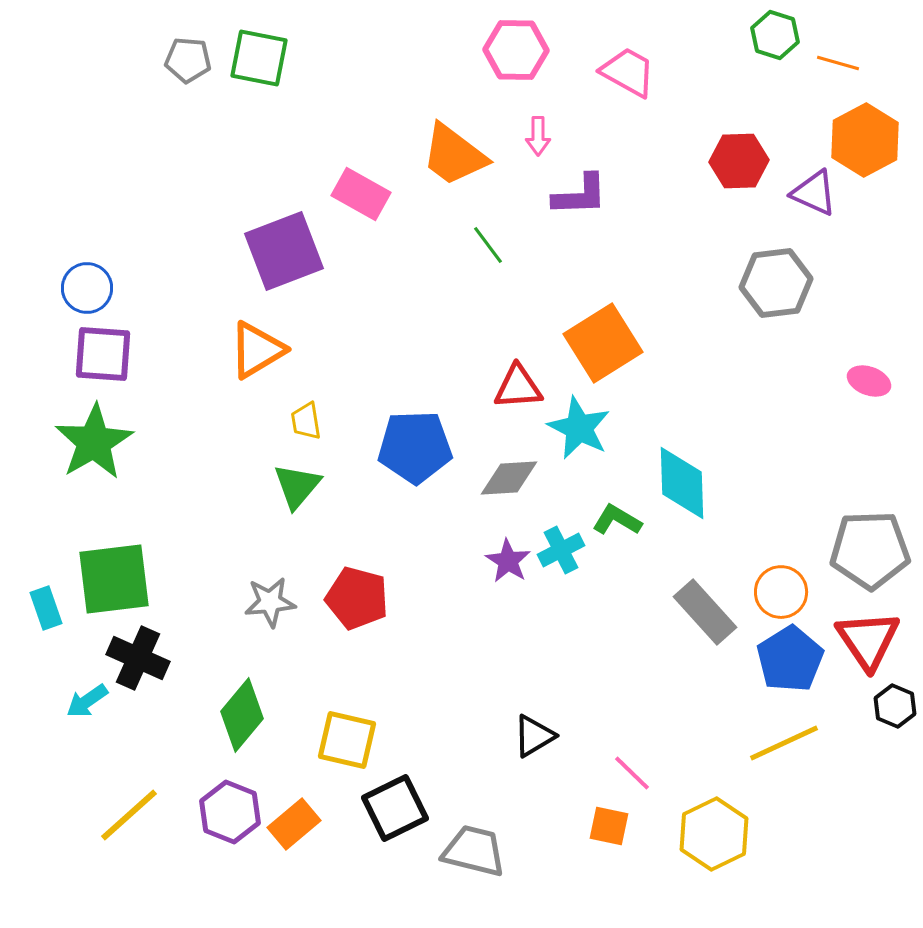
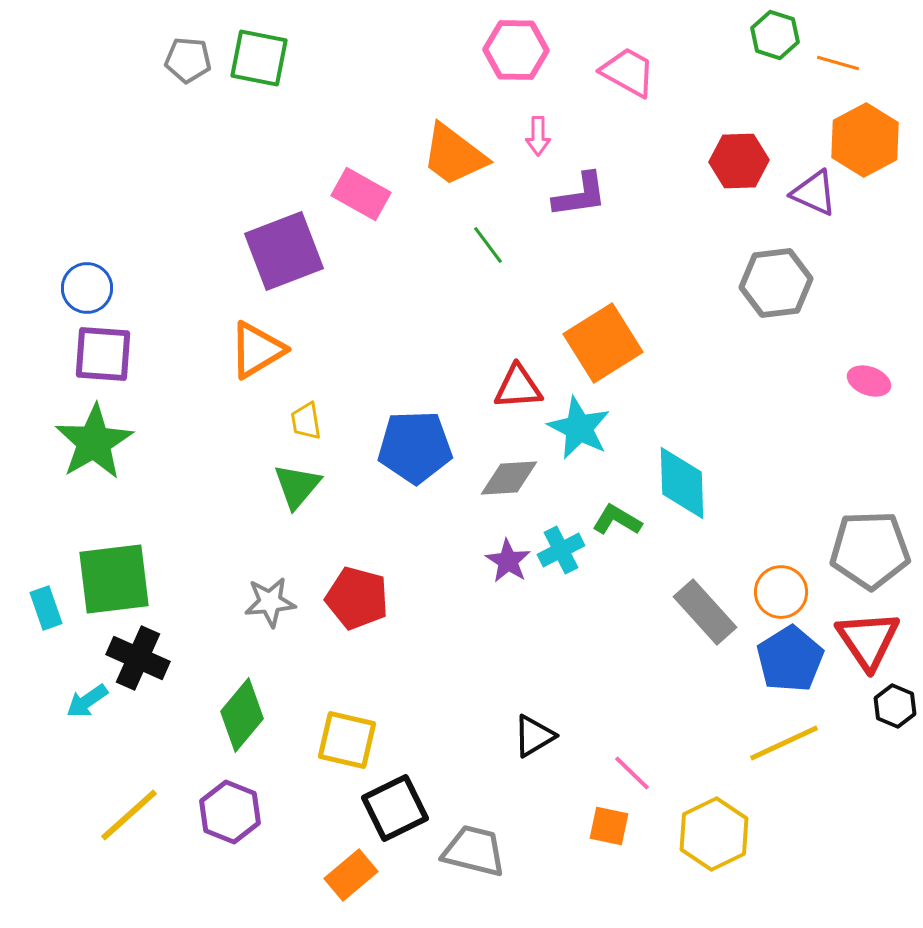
purple L-shape at (580, 195): rotated 6 degrees counterclockwise
orange rectangle at (294, 824): moved 57 px right, 51 px down
